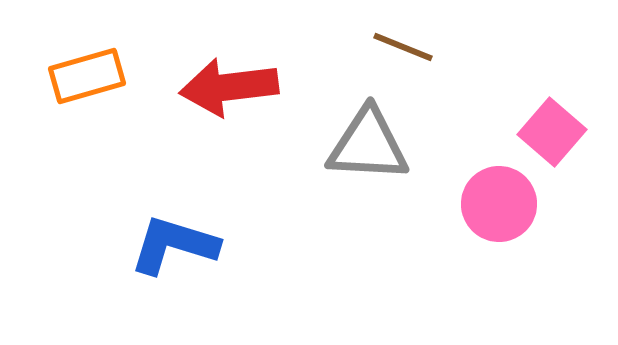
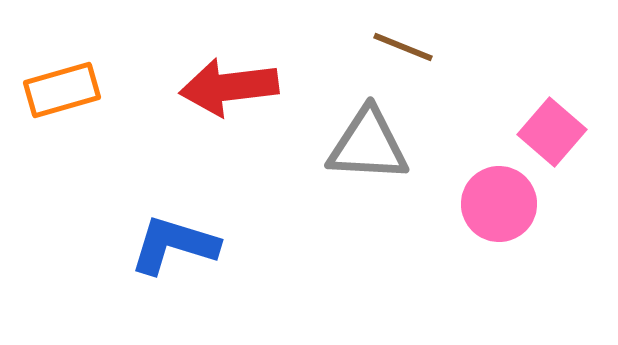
orange rectangle: moved 25 px left, 14 px down
